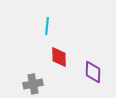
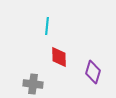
purple diamond: rotated 15 degrees clockwise
gray cross: rotated 18 degrees clockwise
